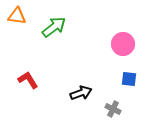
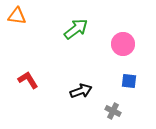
green arrow: moved 22 px right, 2 px down
blue square: moved 2 px down
black arrow: moved 2 px up
gray cross: moved 2 px down
